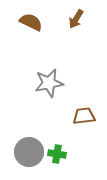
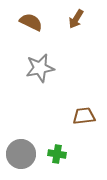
gray star: moved 9 px left, 15 px up
gray circle: moved 8 px left, 2 px down
